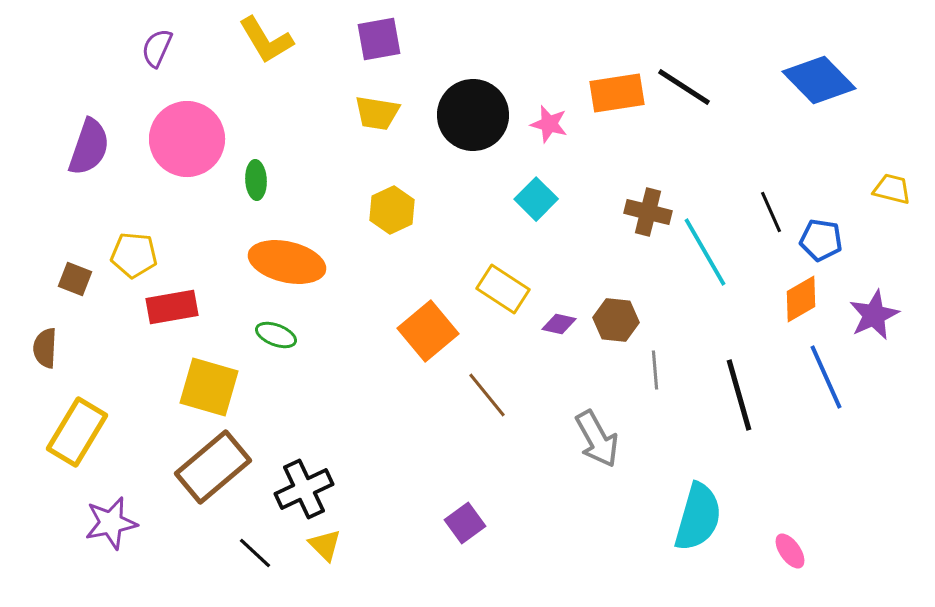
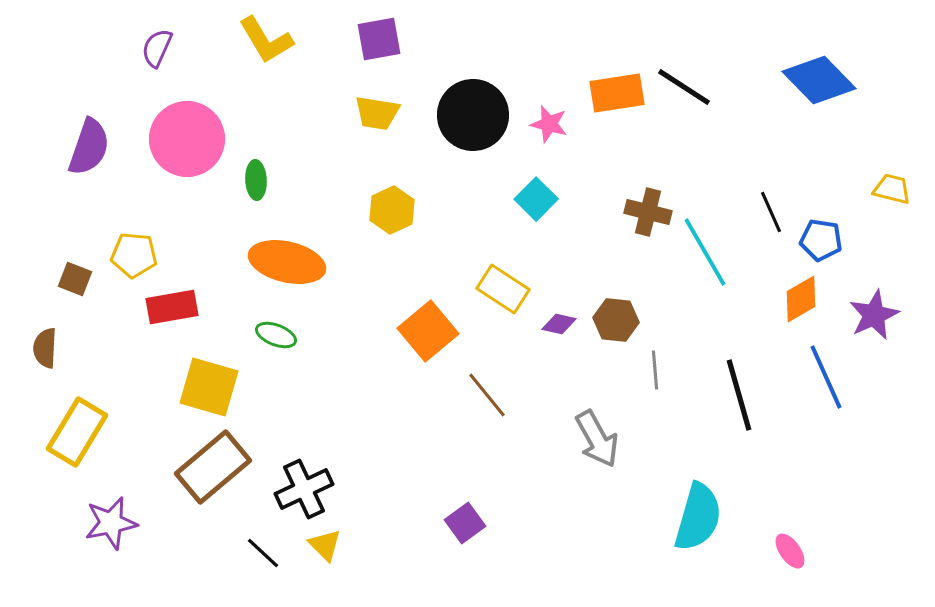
black line at (255, 553): moved 8 px right
